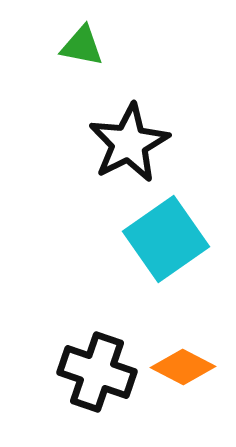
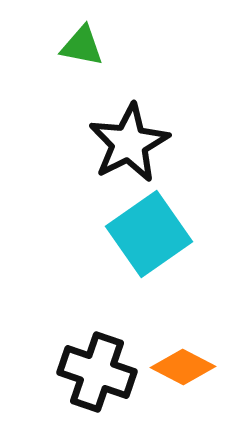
cyan square: moved 17 px left, 5 px up
